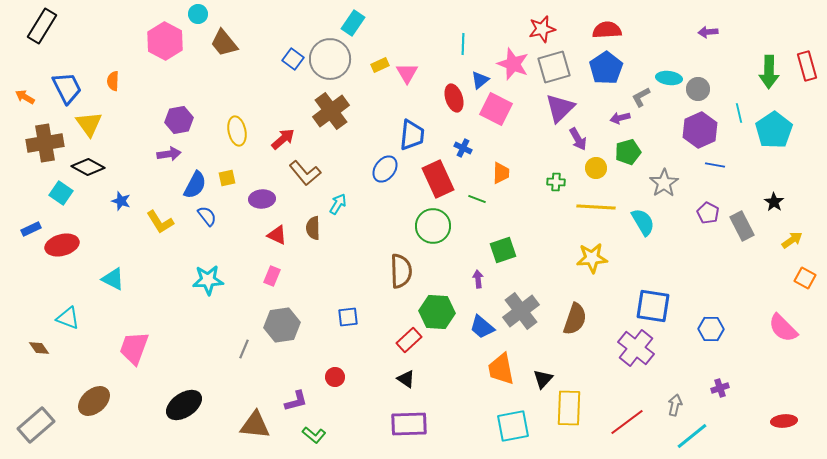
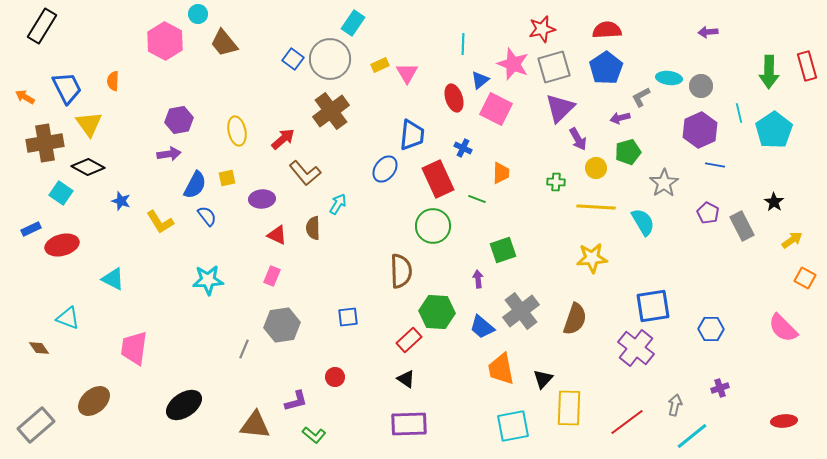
gray circle at (698, 89): moved 3 px right, 3 px up
blue square at (653, 306): rotated 18 degrees counterclockwise
pink trapezoid at (134, 348): rotated 12 degrees counterclockwise
